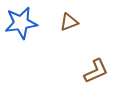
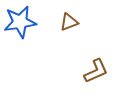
blue star: moved 1 px left, 1 px up
